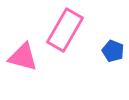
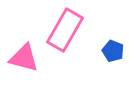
pink triangle: moved 1 px right, 1 px down
